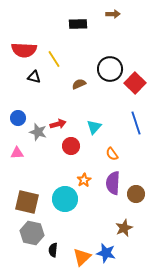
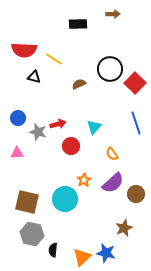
yellow line: rotated 24 degrees counterclockwise
purple semicircle: rotated 135 degrees counterclockwise
gray hexagon: moved 1 px down
